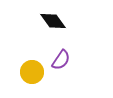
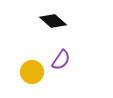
black diamond: rotated 12 degrees counterclockwise
